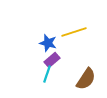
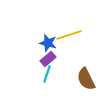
yellow line: moved 5 px left, 3 px down
purple rectangle: moved 4 px left, 1 px up
brown semicircle: rotated 120 degrees clockwise
